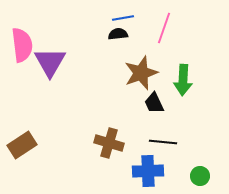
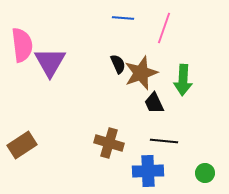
blue line: rotated 15 degrees clockwise
black semicircle: moved 30 px down; rotated 72 degrees clockwise
black line: moved 1 px right, 1 px up
green circle: moved 5 px right, 3 px up
